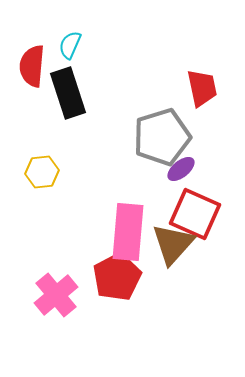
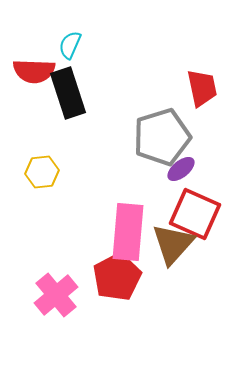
red semicircle: moved 2 px right, 5 px down; rotated 93 degrees counterclockwise
